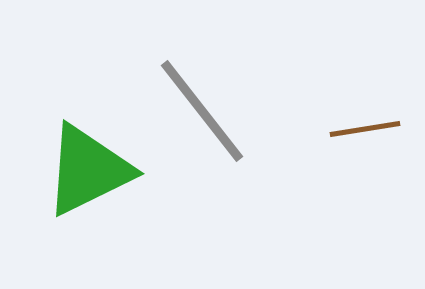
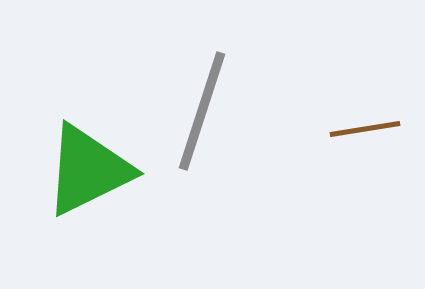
gray line: rotated 56 degrees clockwise
